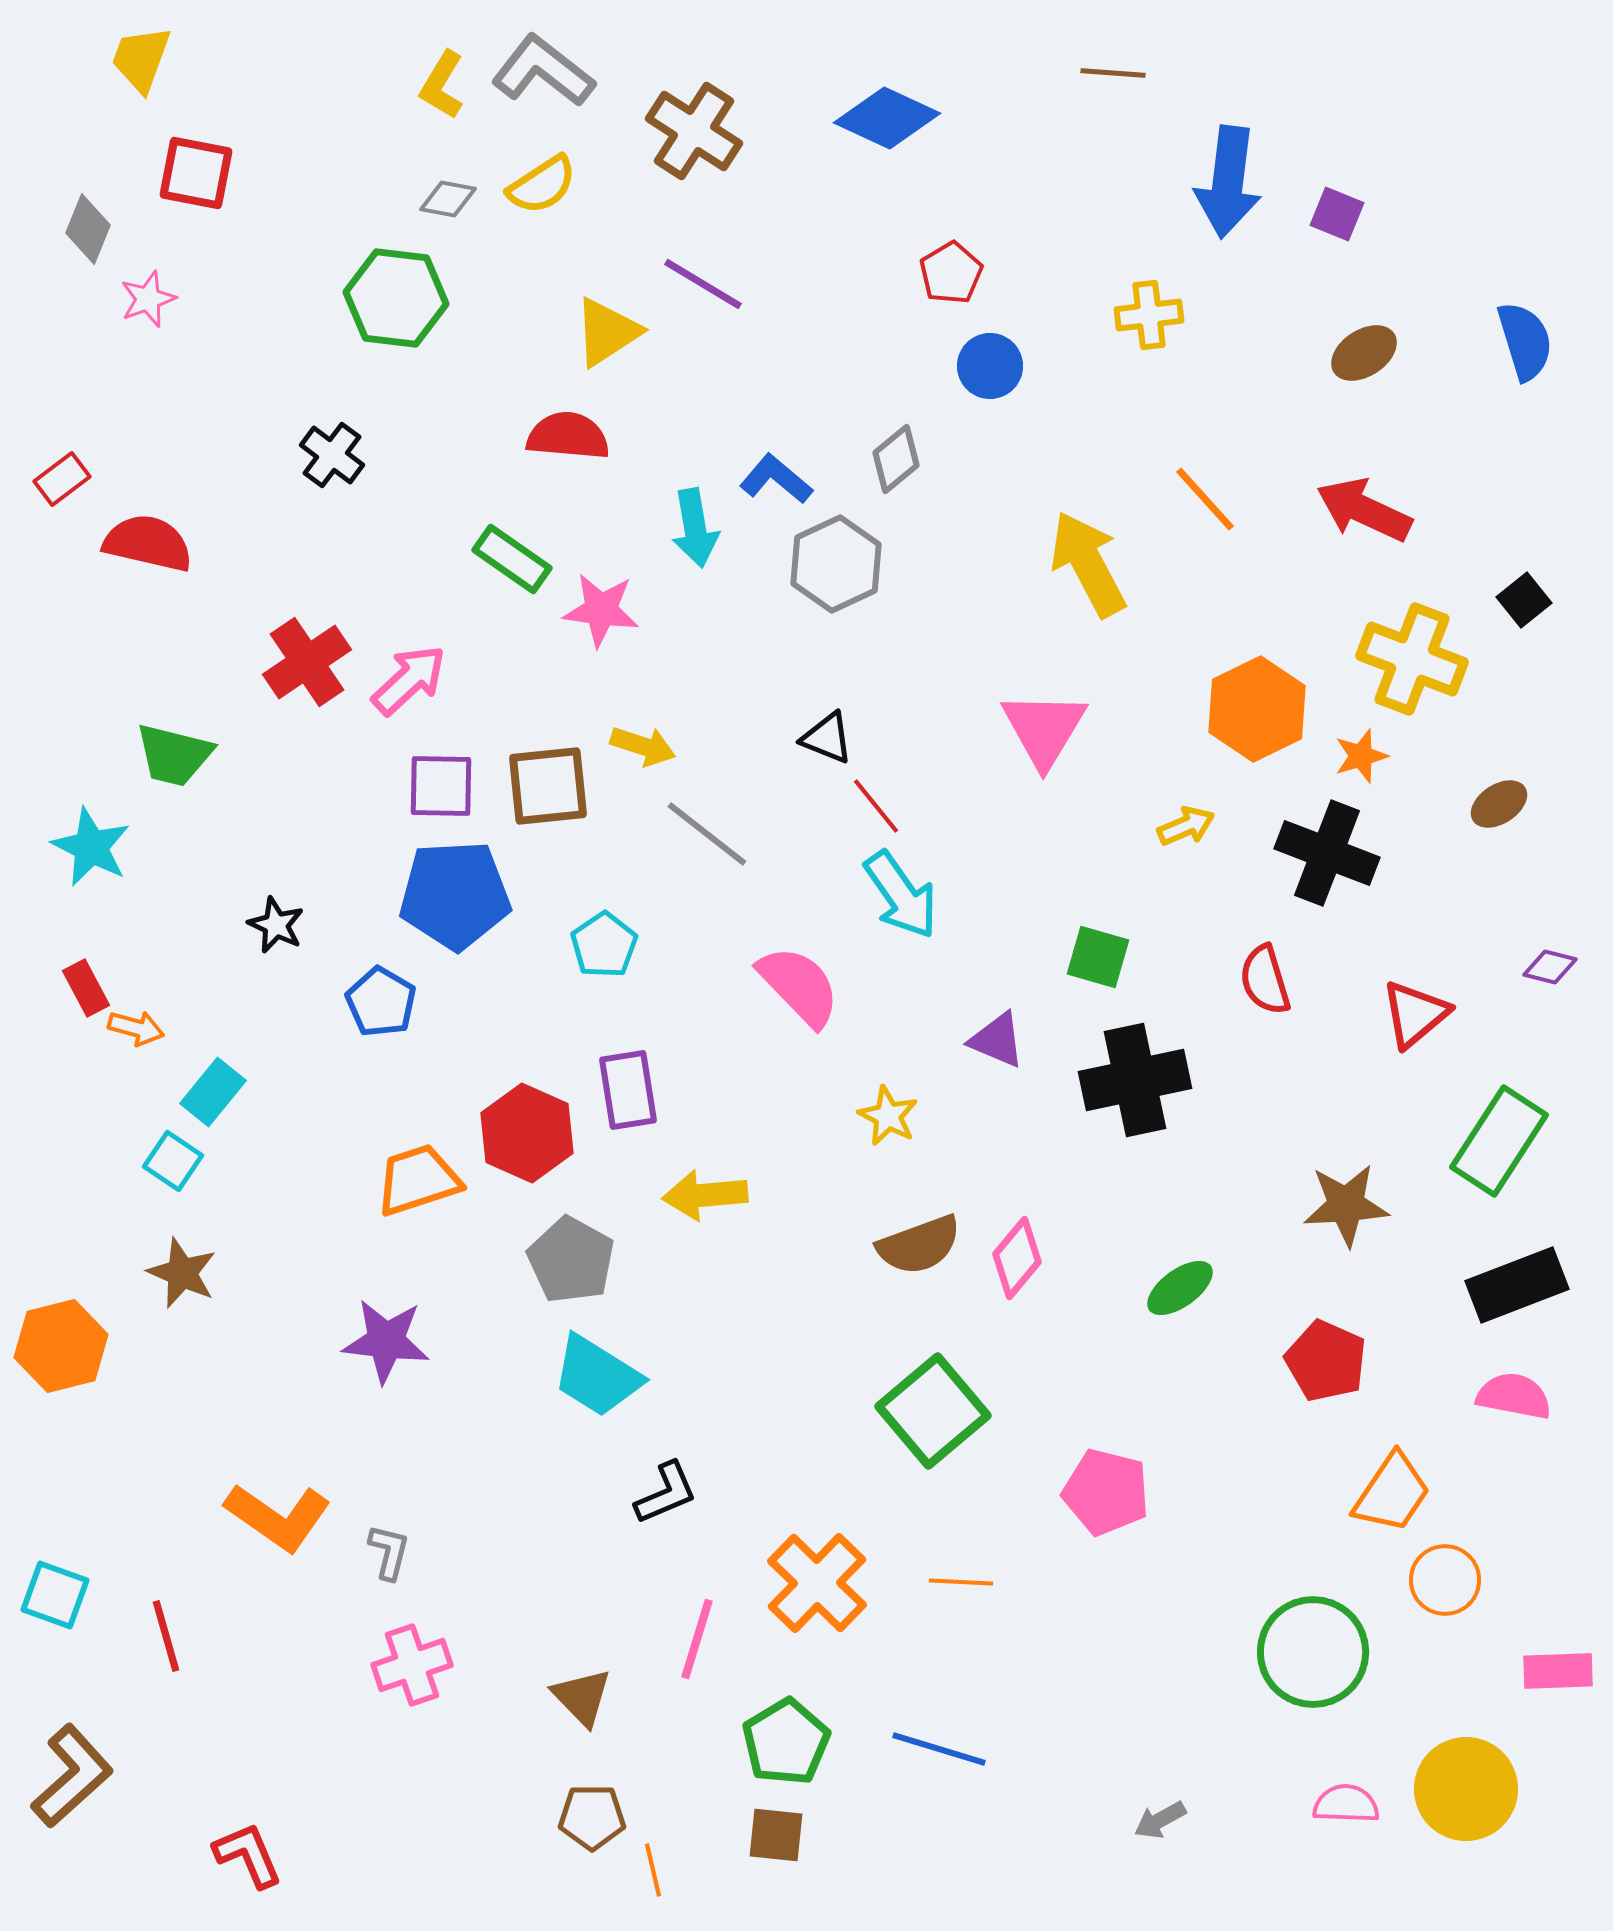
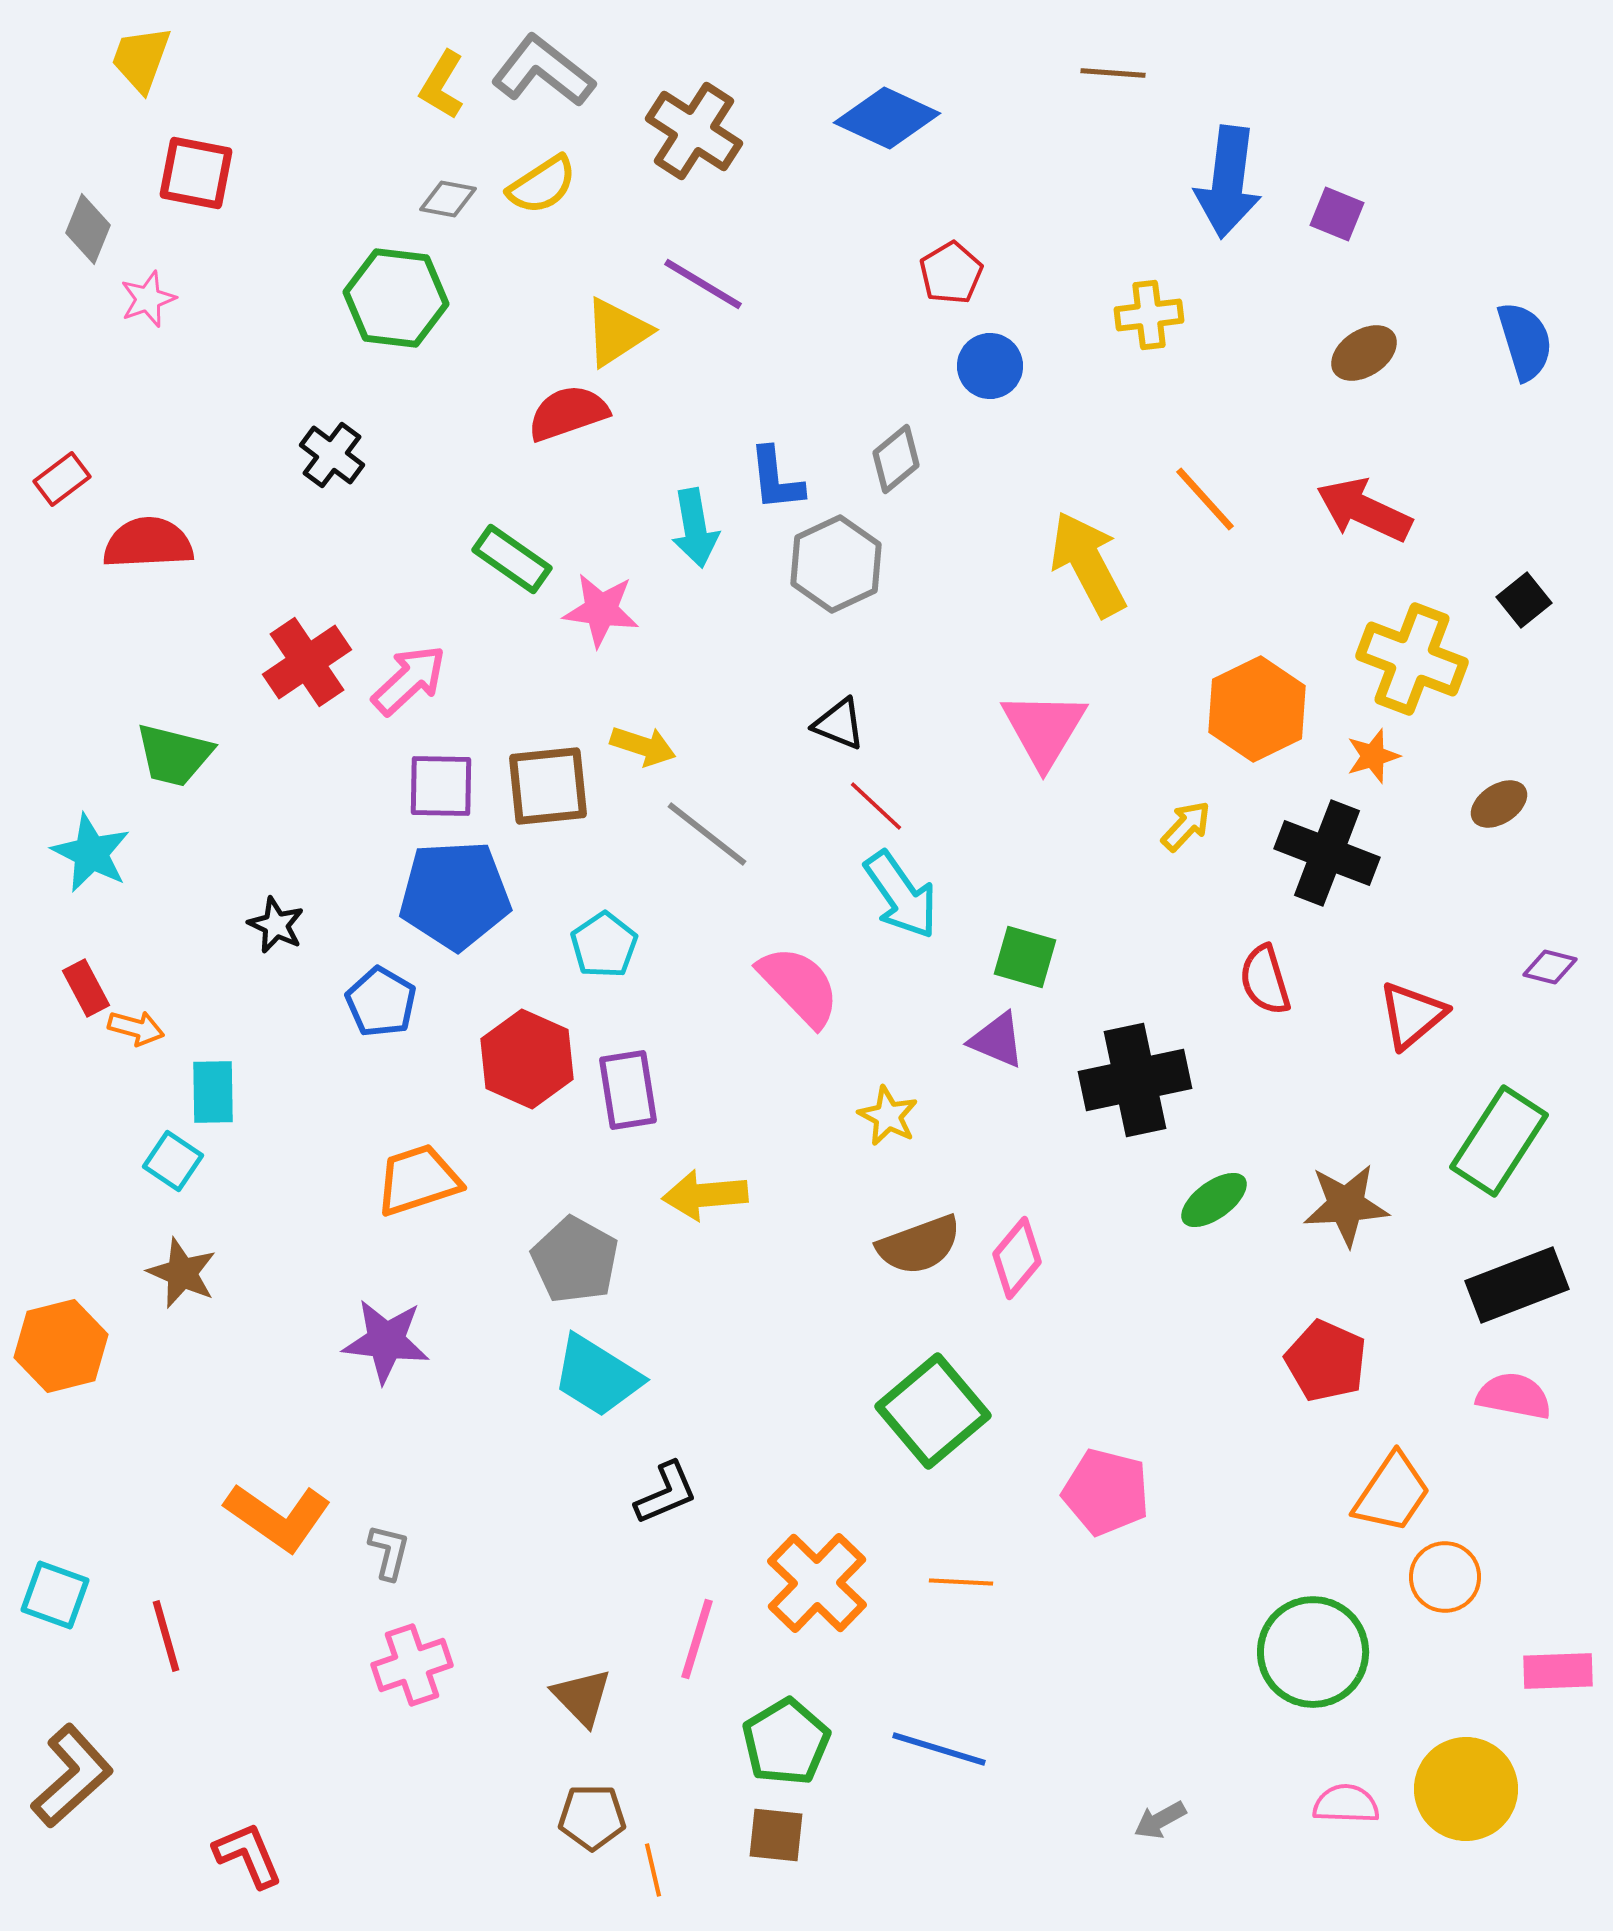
yellow triangle at (607, 332): moved 10 px right
red semicircle at (568, 436): moved 23 px up; rotated 24 degrees counterclockwise
blue L-shape at (776, 479): rotated 136 degrees counterclockwise
red semicircle at (148, 543): rotated 16 degrees counterclockwise
black triangle at (827, 738): moved 12 px right, 14 px up
orange star at (1361, 756): moved 12 px right
red line at (876, 806): rotated 8 degrees counterclockwise
yellow arrow at (1186, 826): rotated 24 degrees counterclockwise
cyan star at (91, 847): moved 6 px down
green square at (1098, 957): moved 73 px left
red triangle at (1415, 1014): moved 3 px left, 1 px down
cyan rectangle at (213, 1092): rotated 40 degrees counterclockwise
red hexagon at (527, 1133): moved 74 px up
gray pentagon at (571, 1260): moved 4 px right
green ellipse at (1180, 1288): moved 34 px right, 88 px up
orange circle at (1445, 1580): moved 3 px up
